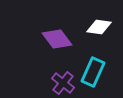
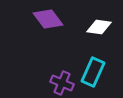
purple diamond: moved 9 px left, 20 px up
purple cross: moved 1 px left; rotated 15 degrees counterclockwise
